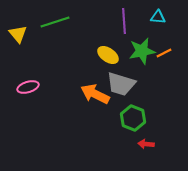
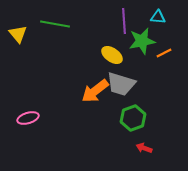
green line: moved 2 px down; rotated 28 degrees clockwise
green star: moved 10 px up
yellow ellipse: moved 4 px right
pink ellipse: moved 31 px down
orange arrow: moved 3 px up; rotated 64 degrees counterclockwise
green hexagon: rotated 20 degrees clockwise
red arrow: moved 2 px left, 4 px down; rotated 14 degrees clockwise
